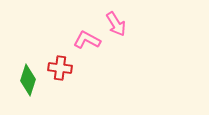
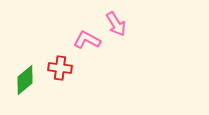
green diamond: moved 3 px left; rotated 32 degrees clockwise
